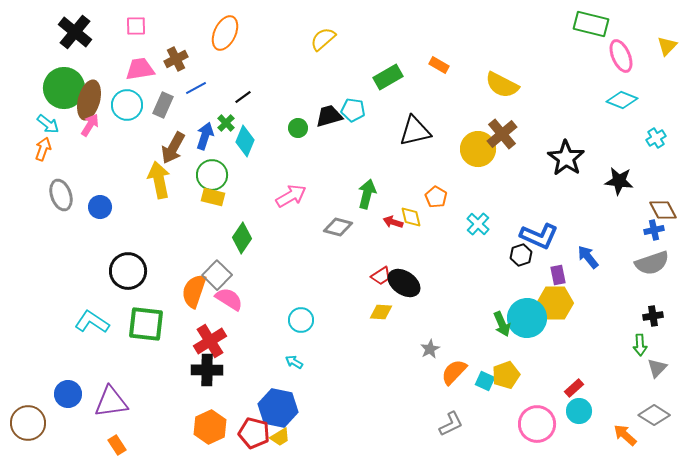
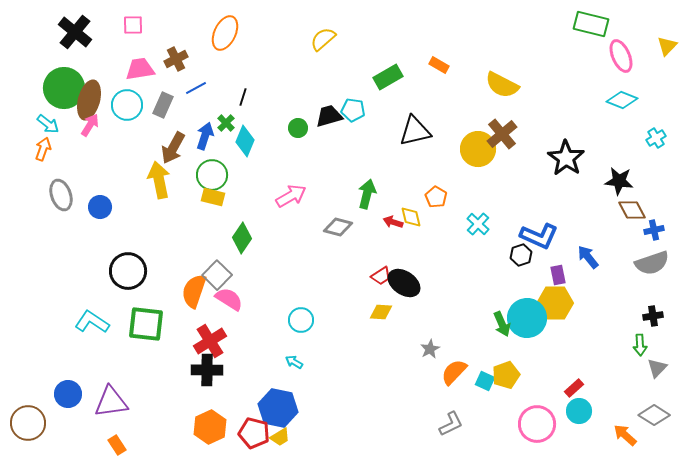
pink square at (136, 26): moved 3 px left, 1 px up
black line at (243, 97): rotated 36 degrees counterclockwise
brown diamond at (663, 210): moved 31 px left
